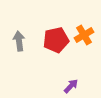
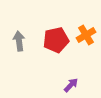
orange cross: moved 2 px right
purple arrow: moved 1 px up
